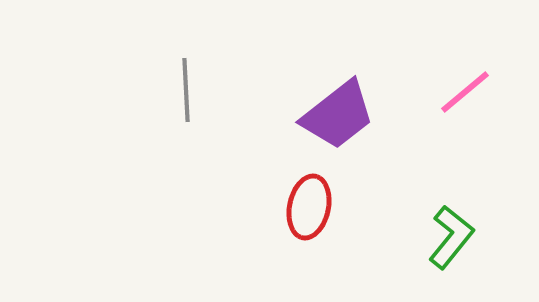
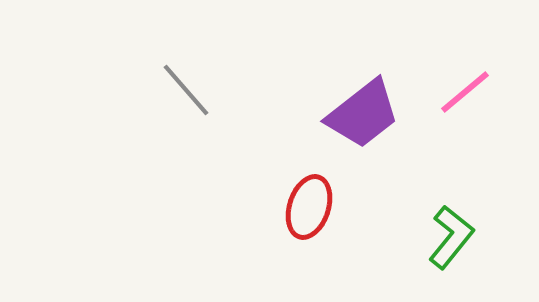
gray line: rotated 38 degrees counterclockwise
purple trapezoid: moved 25 px right, 1 px up
red ellipse: rotated 6 degrees clockwise
